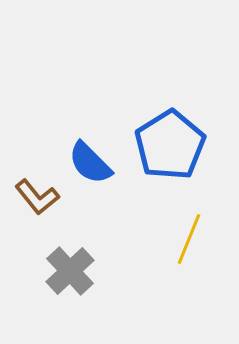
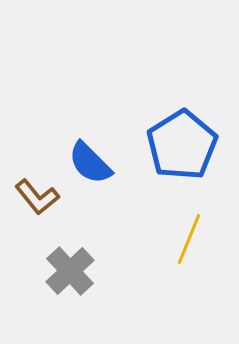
blue pentagon: moved 12 px right
